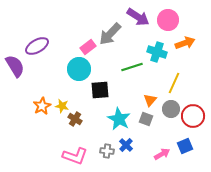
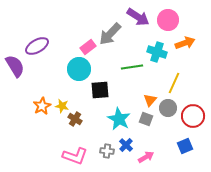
green line: rotated 10 degrees clockwise
gray circle: moved 3 px left, 1 px up
pink arrow: moved 16 px left, 3 px down
